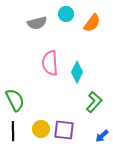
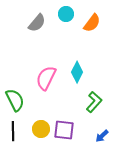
gray semicircle: rotated 36 degrees counterclockwise
pink semicircle: moved 4 px left, 15 px down; rotated 30 degrees clockwise
